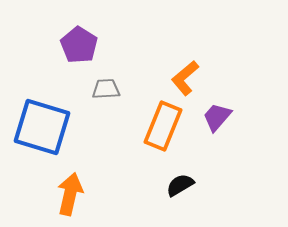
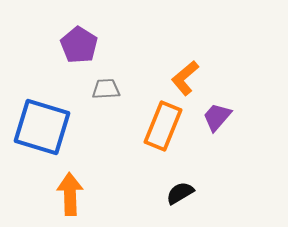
black semicircle: moved 8 px down
orange arrow: rotated 15 degrees counterclockwise
